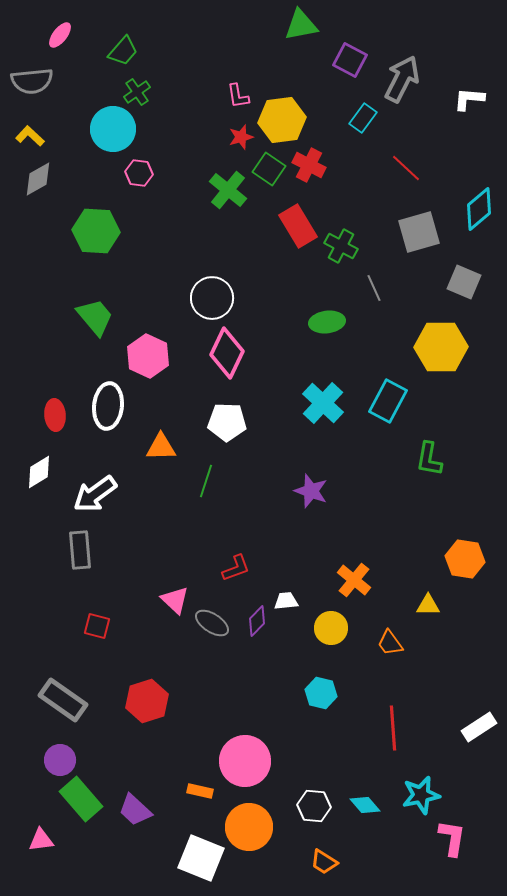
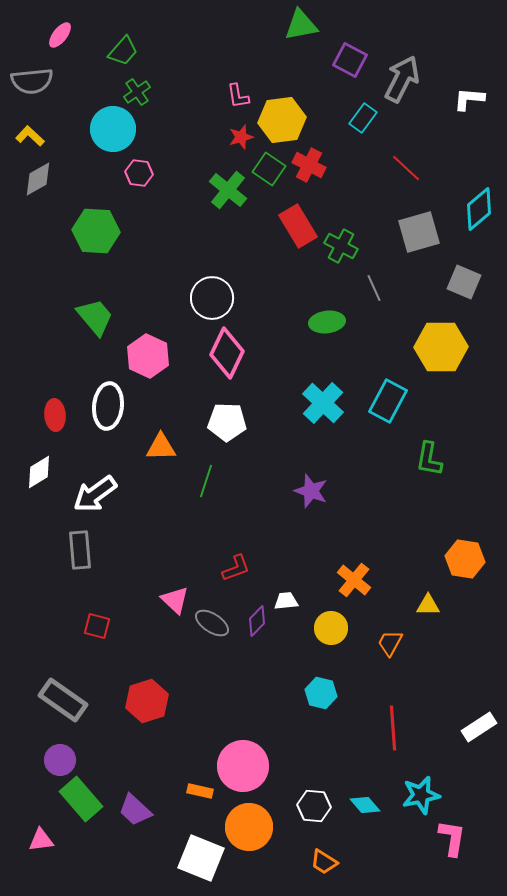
orange trapezoid at (390, 643): rotated 64 degrees clockwise
pink circle at (245, 761): moved 2 px left, 5 px down
